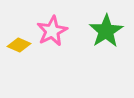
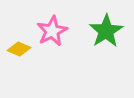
yellow diamond: moved 4 px down
